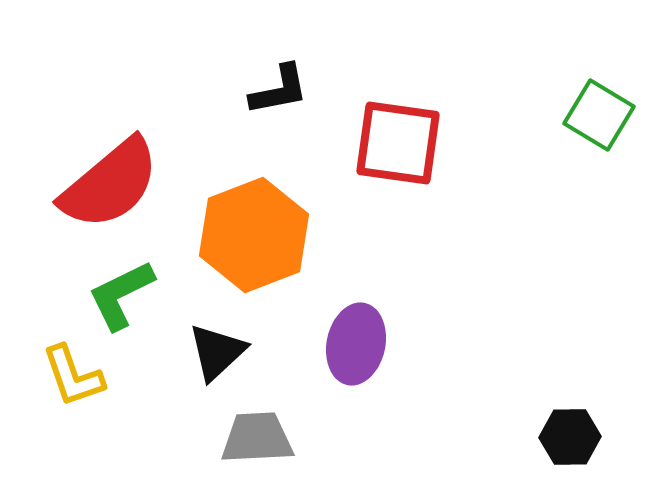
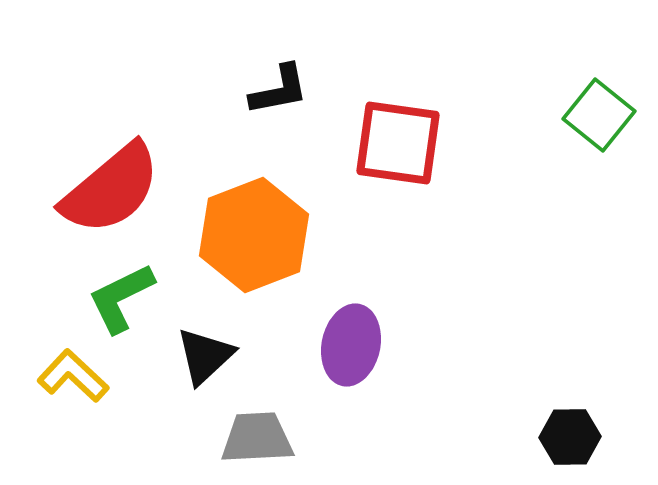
green square: rotated 8 degrees clockwise
red semicircle: moved 1 px right, 5 px down
green L-shape: moved 3 px down
purple ellipse: moved 5 px left, 1 px down
black triangle: moved 12 px left, 4 px down
yellow L-shape: rotated 152 degrees clockwise
